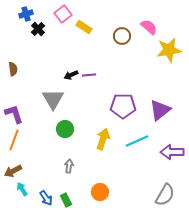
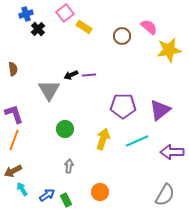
pink square: moved 2 px right, 1 px up
gray triangle: moved 4 px left, 9 px up
blue arrow: moved 1 px right, 3 px up; rotated 91 degrees counterclockwise
